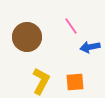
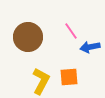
pink line: moved 5 px down
brown circle: moved 1 px right
orange square: moved 6 px left, 5 px up
